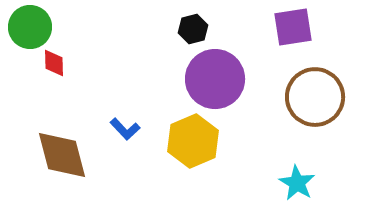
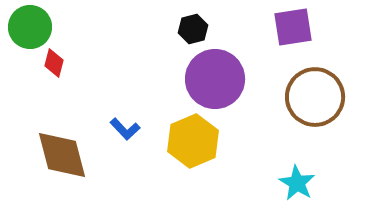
red diamond: rotated 16 degrees clockwise
